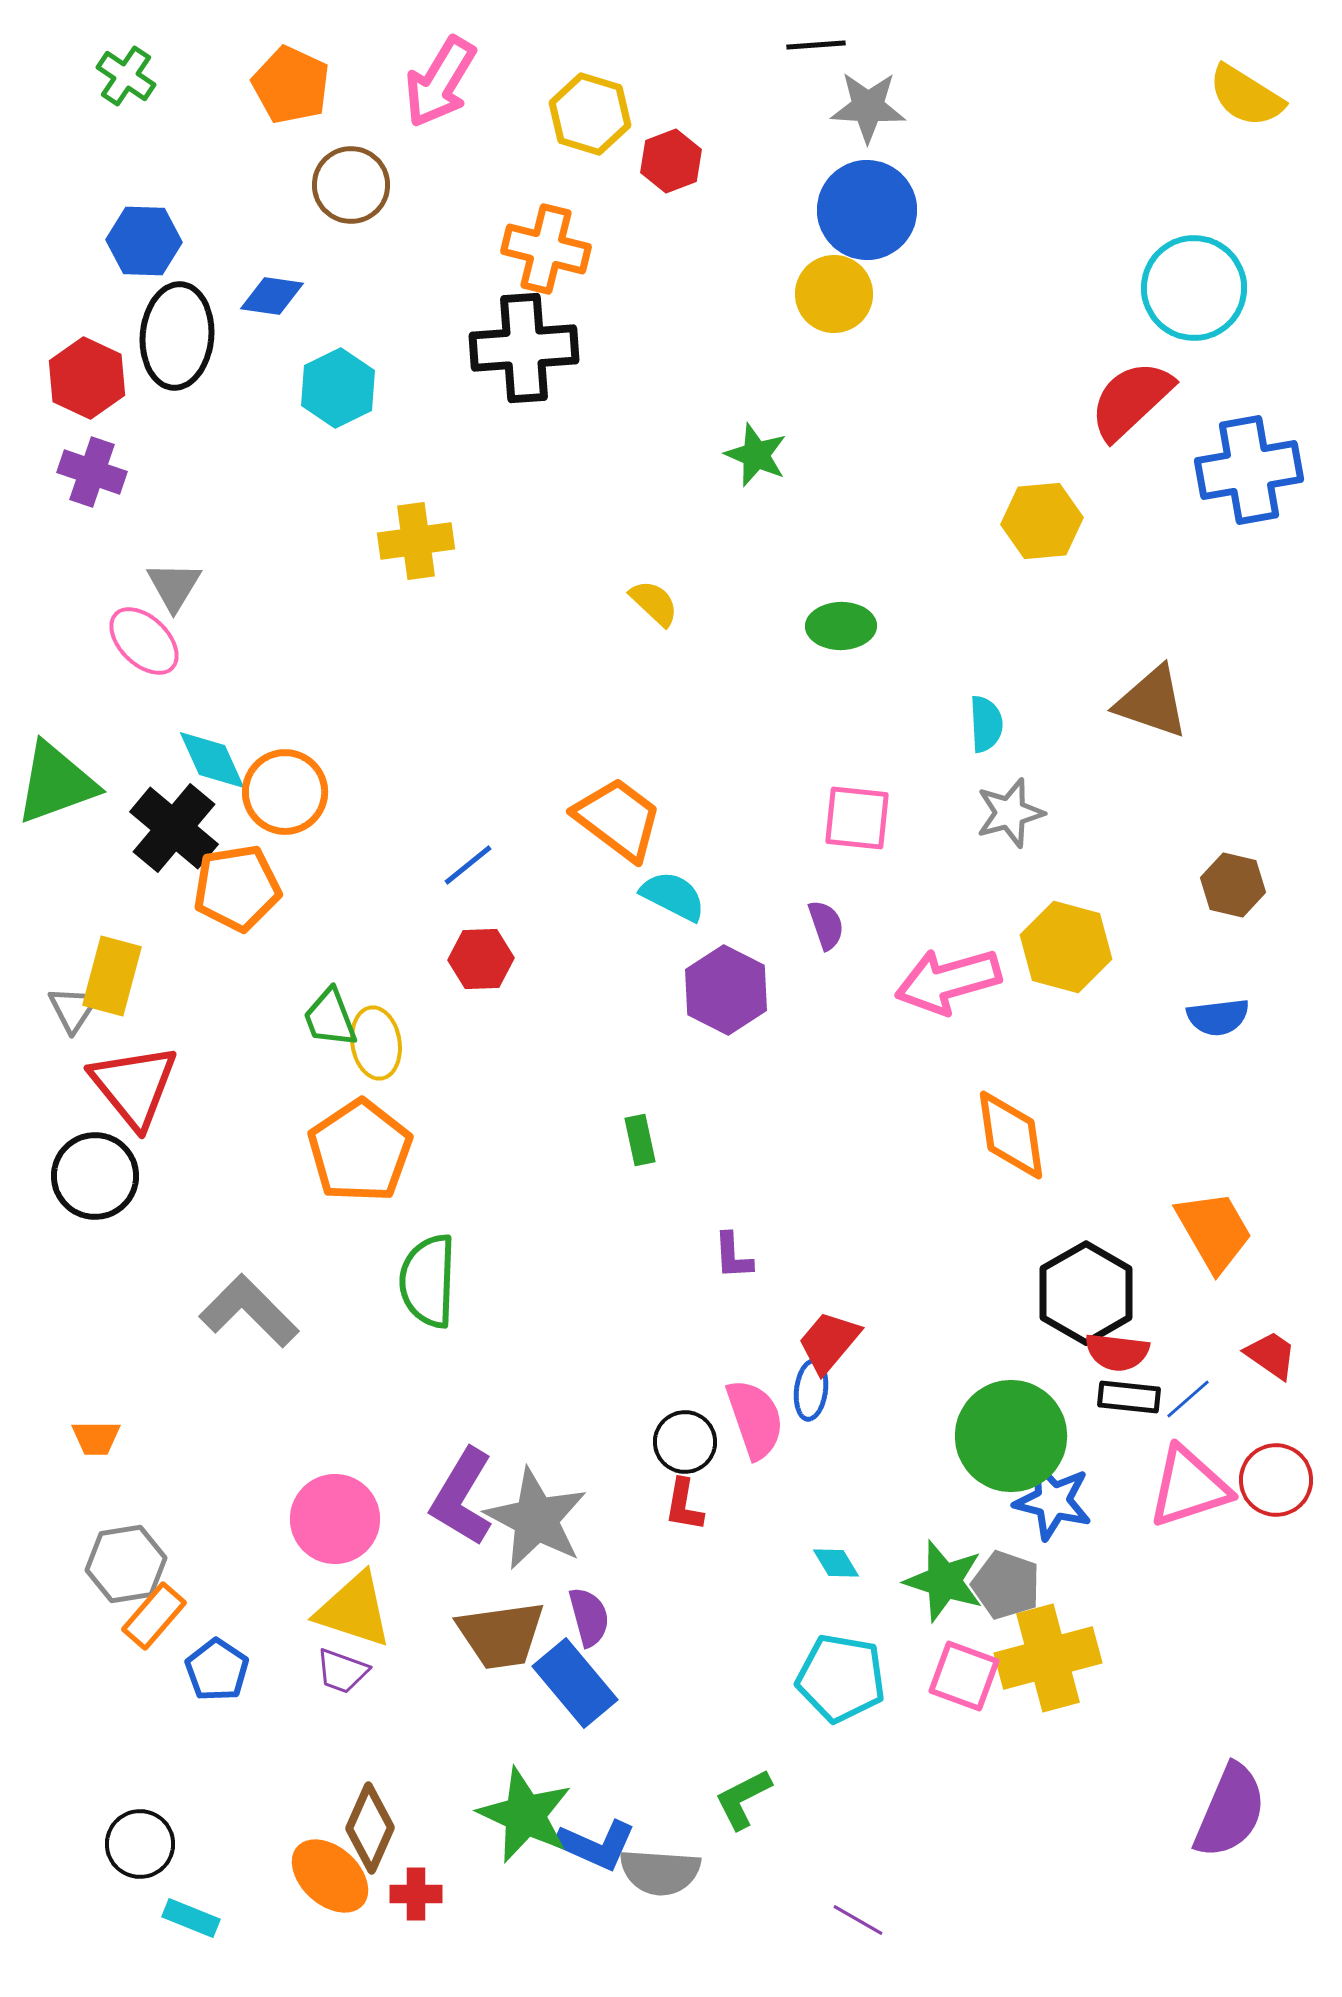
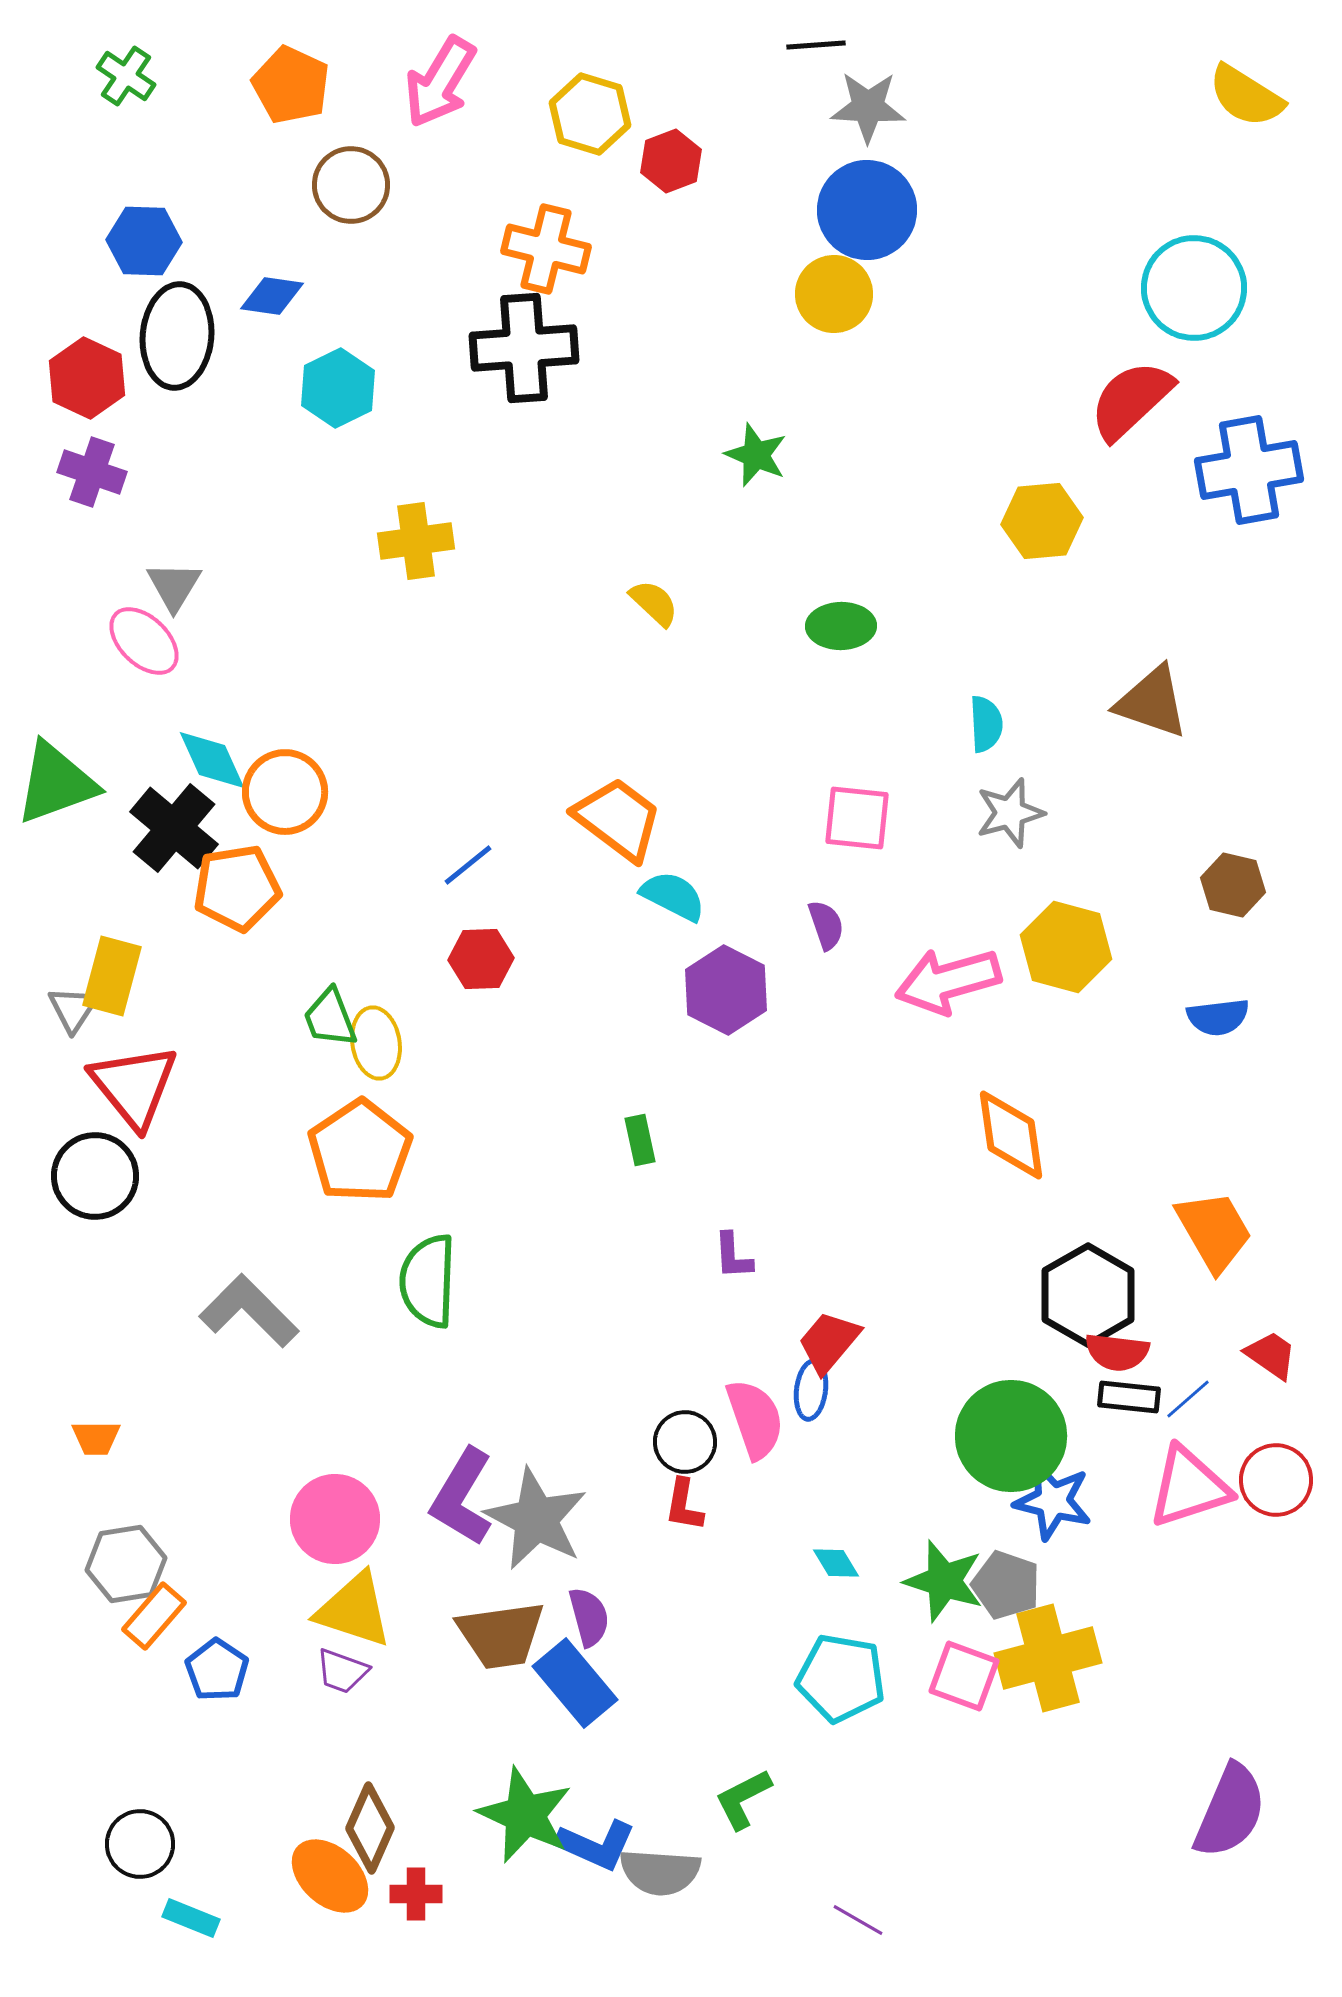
black hexagon at (1086, 1293): moved 2 px right, 2 px down
